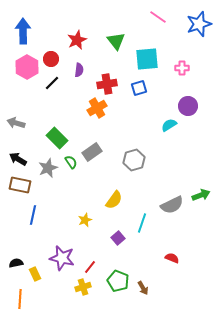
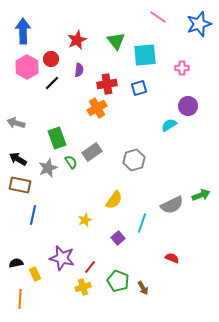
cyan square: moved 2 px left, 4 px up
green rectangle: rotated 25 degrees clockwise
